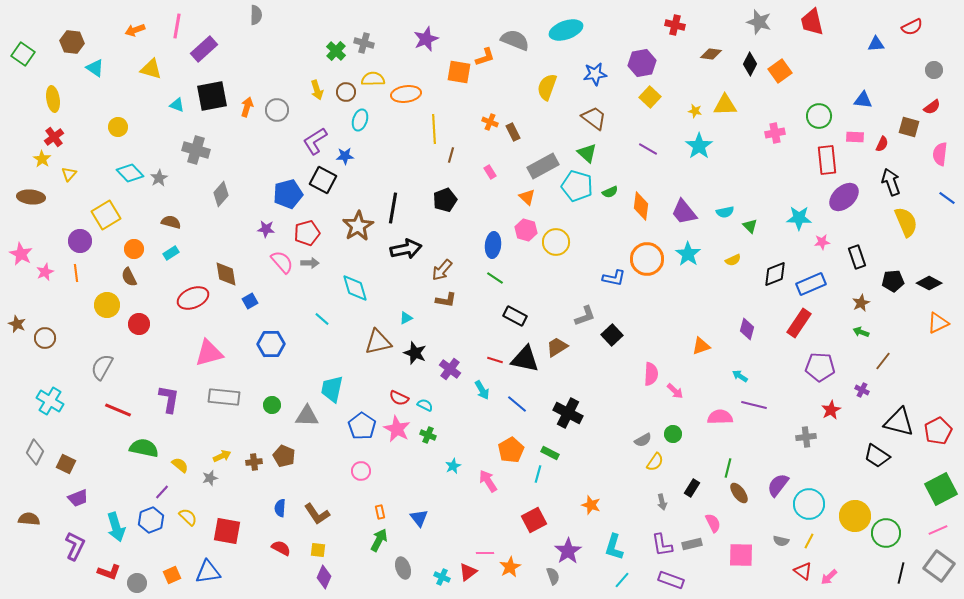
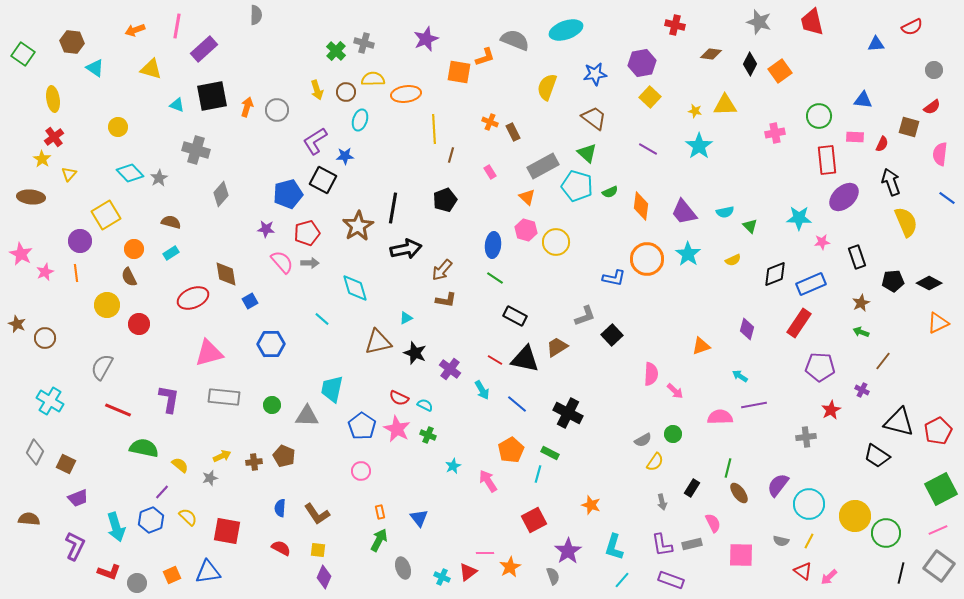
red line at (495, 360): rotated 14 degrees clockwise
purple line at (754, 405): rotated 25 degrees counterclockwise
